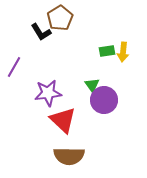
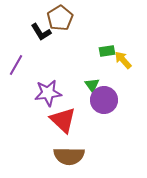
yellow arrow: moved 8 px down; rotated 132 degrees clockwise
purple line: moved 2 px right, 2 px up
